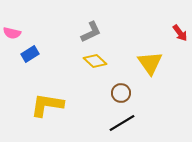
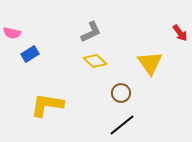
black line: moved 2 px down; rotated 8 degrees counterclockwise
